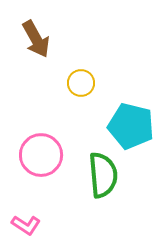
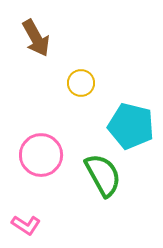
brown arrow: moved 1 px up
green semicircle: rotated 24 degrees counterclockwise
